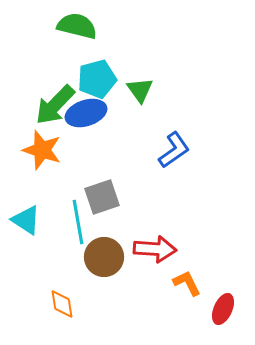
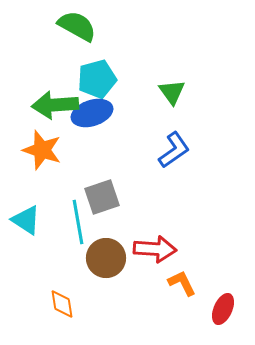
green semicircle: rotated 15 degrees clockwise
green triangle: moved 32 px right, 2 px down
green arrow: rotated 42 degrees clockwise
blue ellipse: moved 6 px right
brown circle: moved 2 px right, 1 px down
orange L-shape: moved 5 px left
